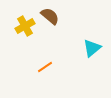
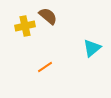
brown semicircle: moved 2 px left
yellow cross: rotated 18 degrees clockwise
